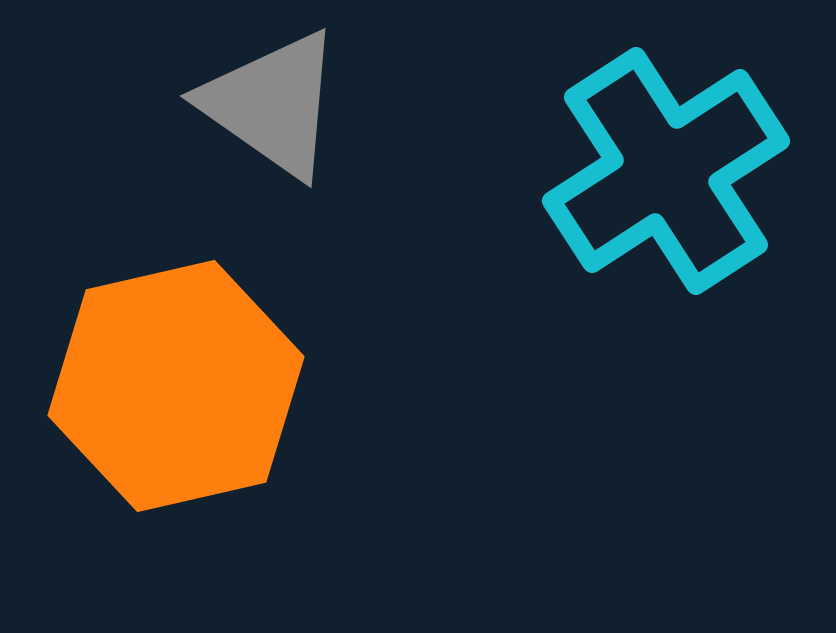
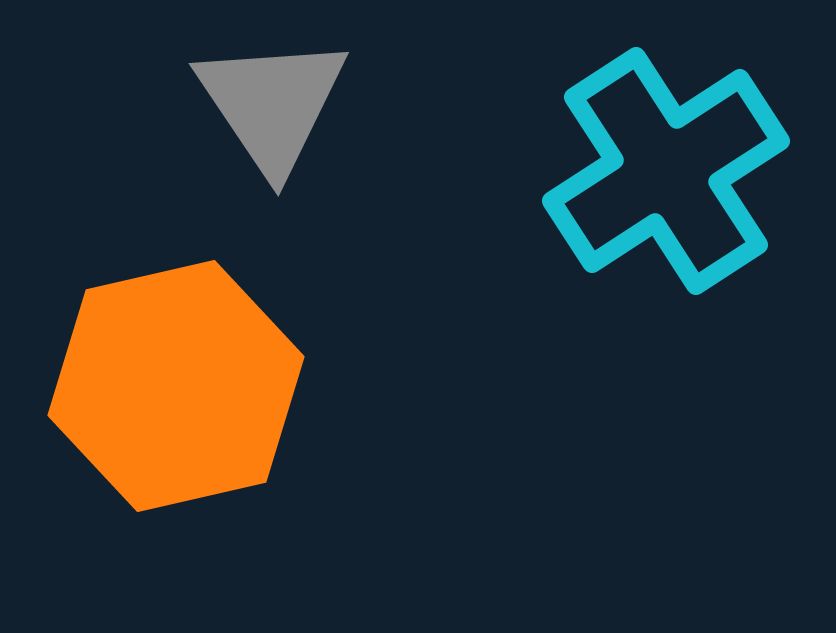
gray triangle: rotated 21 degrees clockwise
